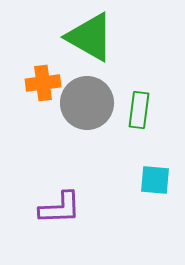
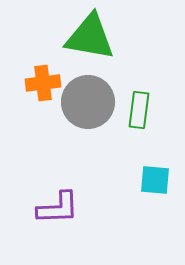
green triangle: rotated 20 degrees counterclockwise
gray circle: moved 1 px right, 1 px up
purple L-shape: moved 2 px left
